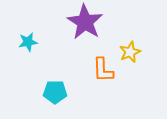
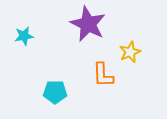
purple star: moved 3 px right, 2 px down; rotated 6 degrees counterclockwise
cyan star: moved 4 px left, 6 px up
orange L-shape: moved 5 px down
